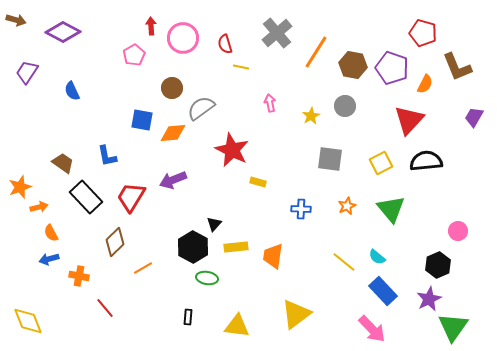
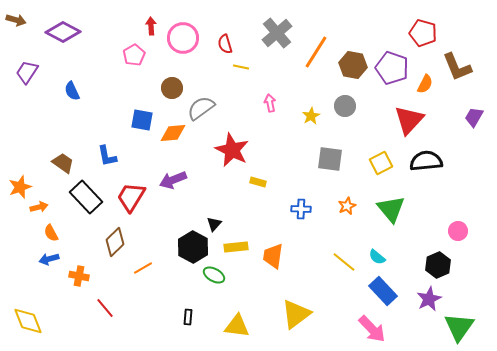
green ellipse at (207, 278): moved 7 px right, 3 px up; rotated 20 degrees clockwise
green triangle at (453, 327): moved 6 px right
